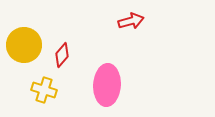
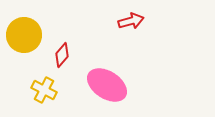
yellow circle: moved 10 px up
pink ellipse: rotated 60 degrees counterclockwise
yellow cross: rotated 10 degrees clockwise
